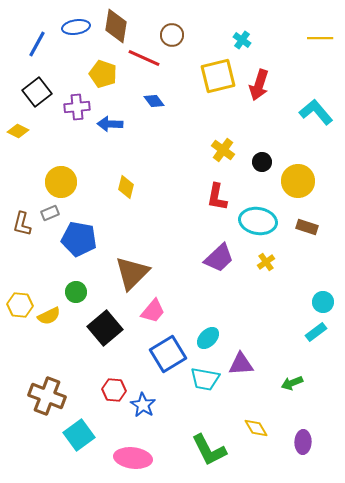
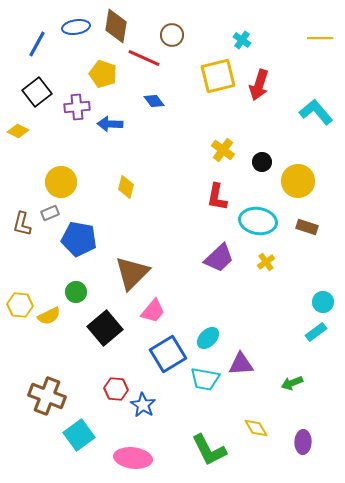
red hexagon at (114, 390): moved 2 px right, 1 px up
